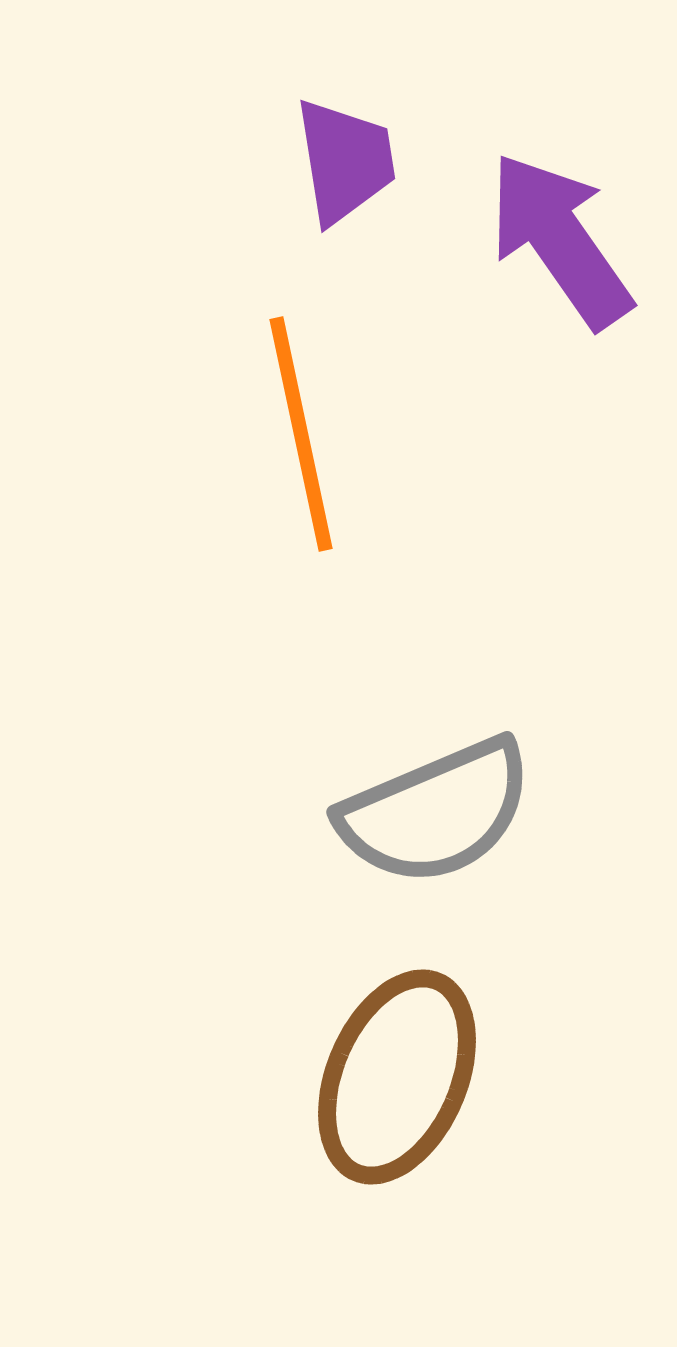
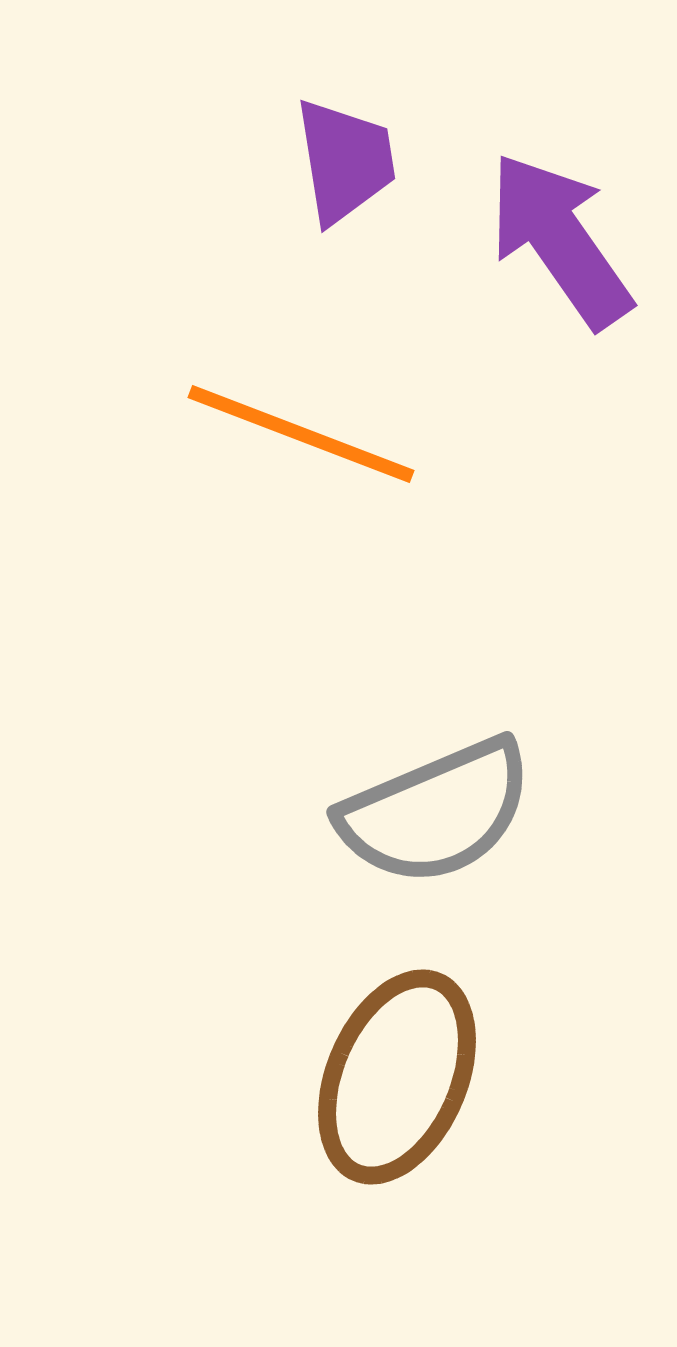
orange line: rotated 57 degrees counterclockwise
